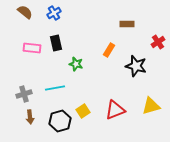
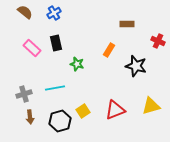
red cross: moved 1 px up; rotated 32 degrees counterclockwise
pink rectangle: rotated 36 degrees clockwise
green star: moved 1 px right
